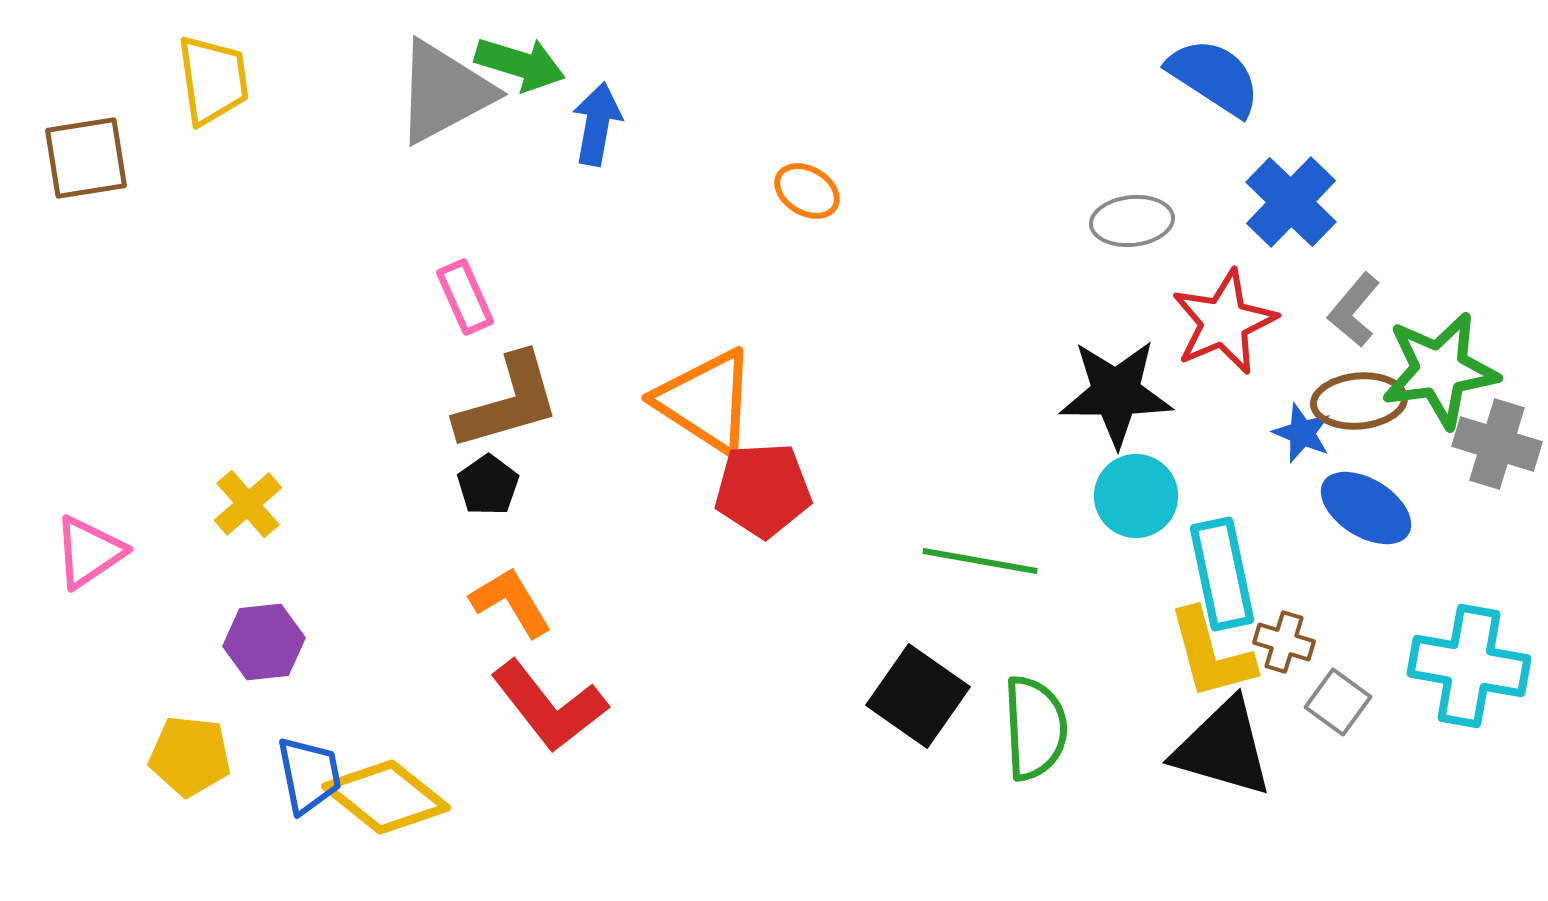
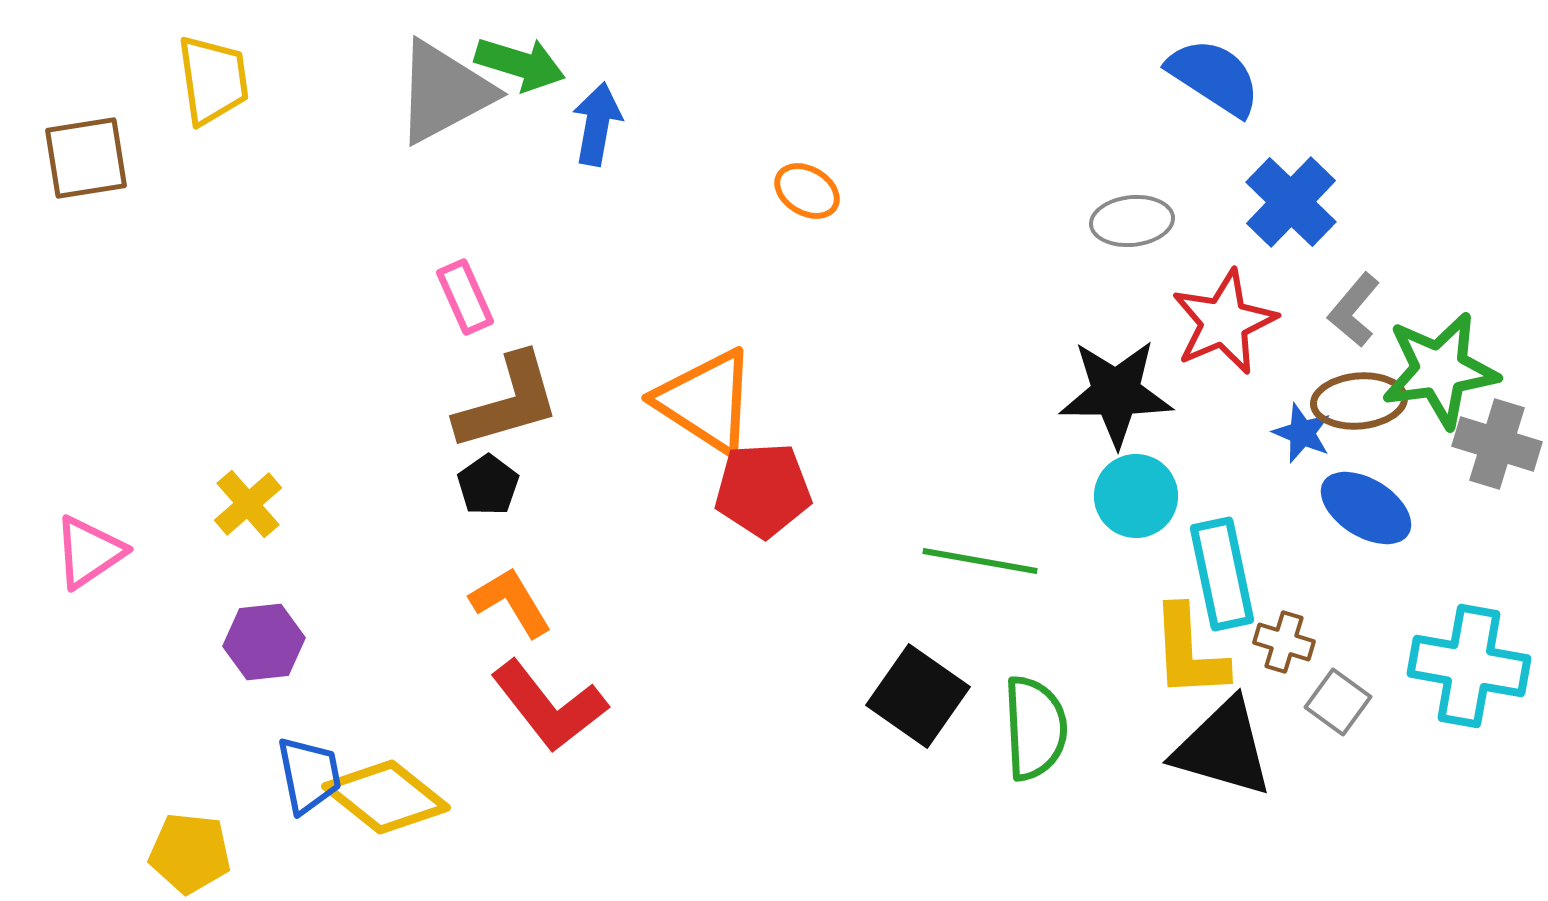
yellow L-shape: moved 22 px left, 2 px up; rotated 12 degrees clockwise
yellow pentagon: moved 97 px down
